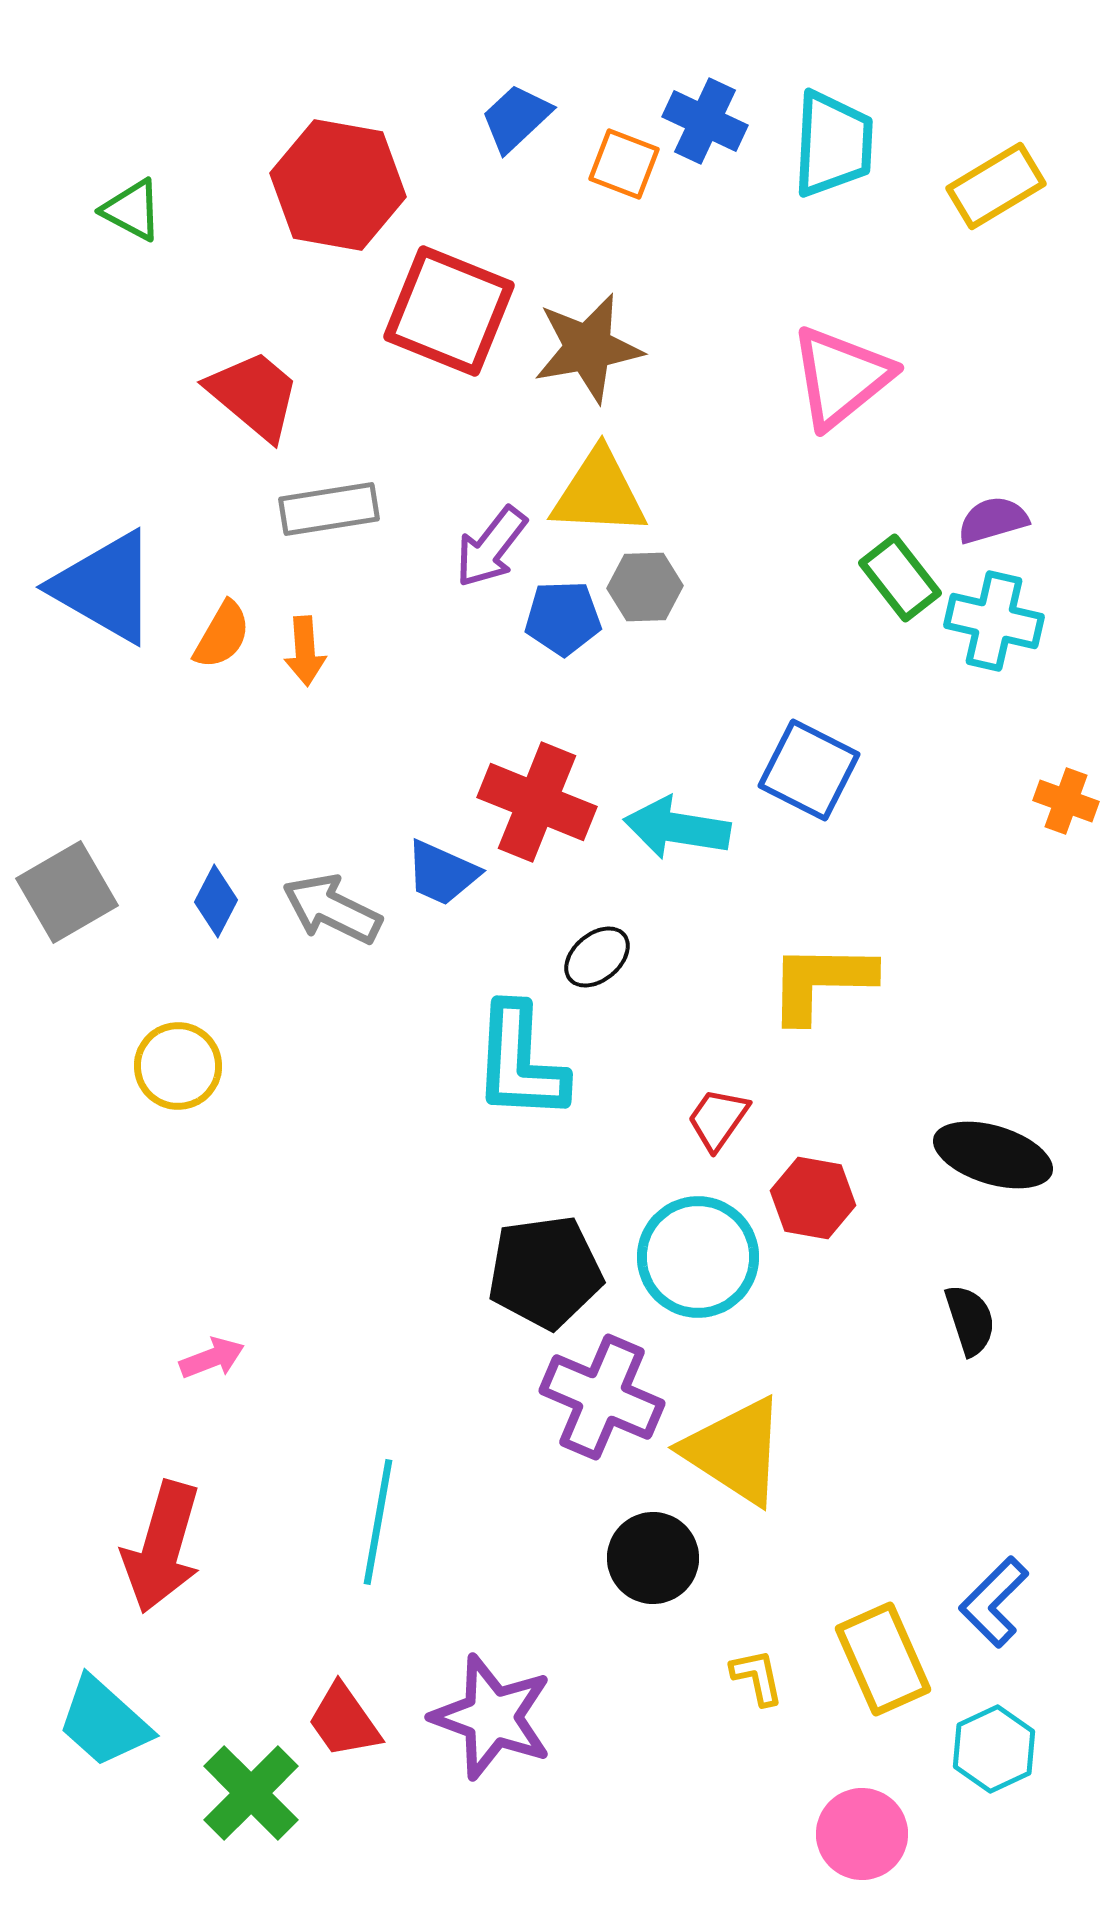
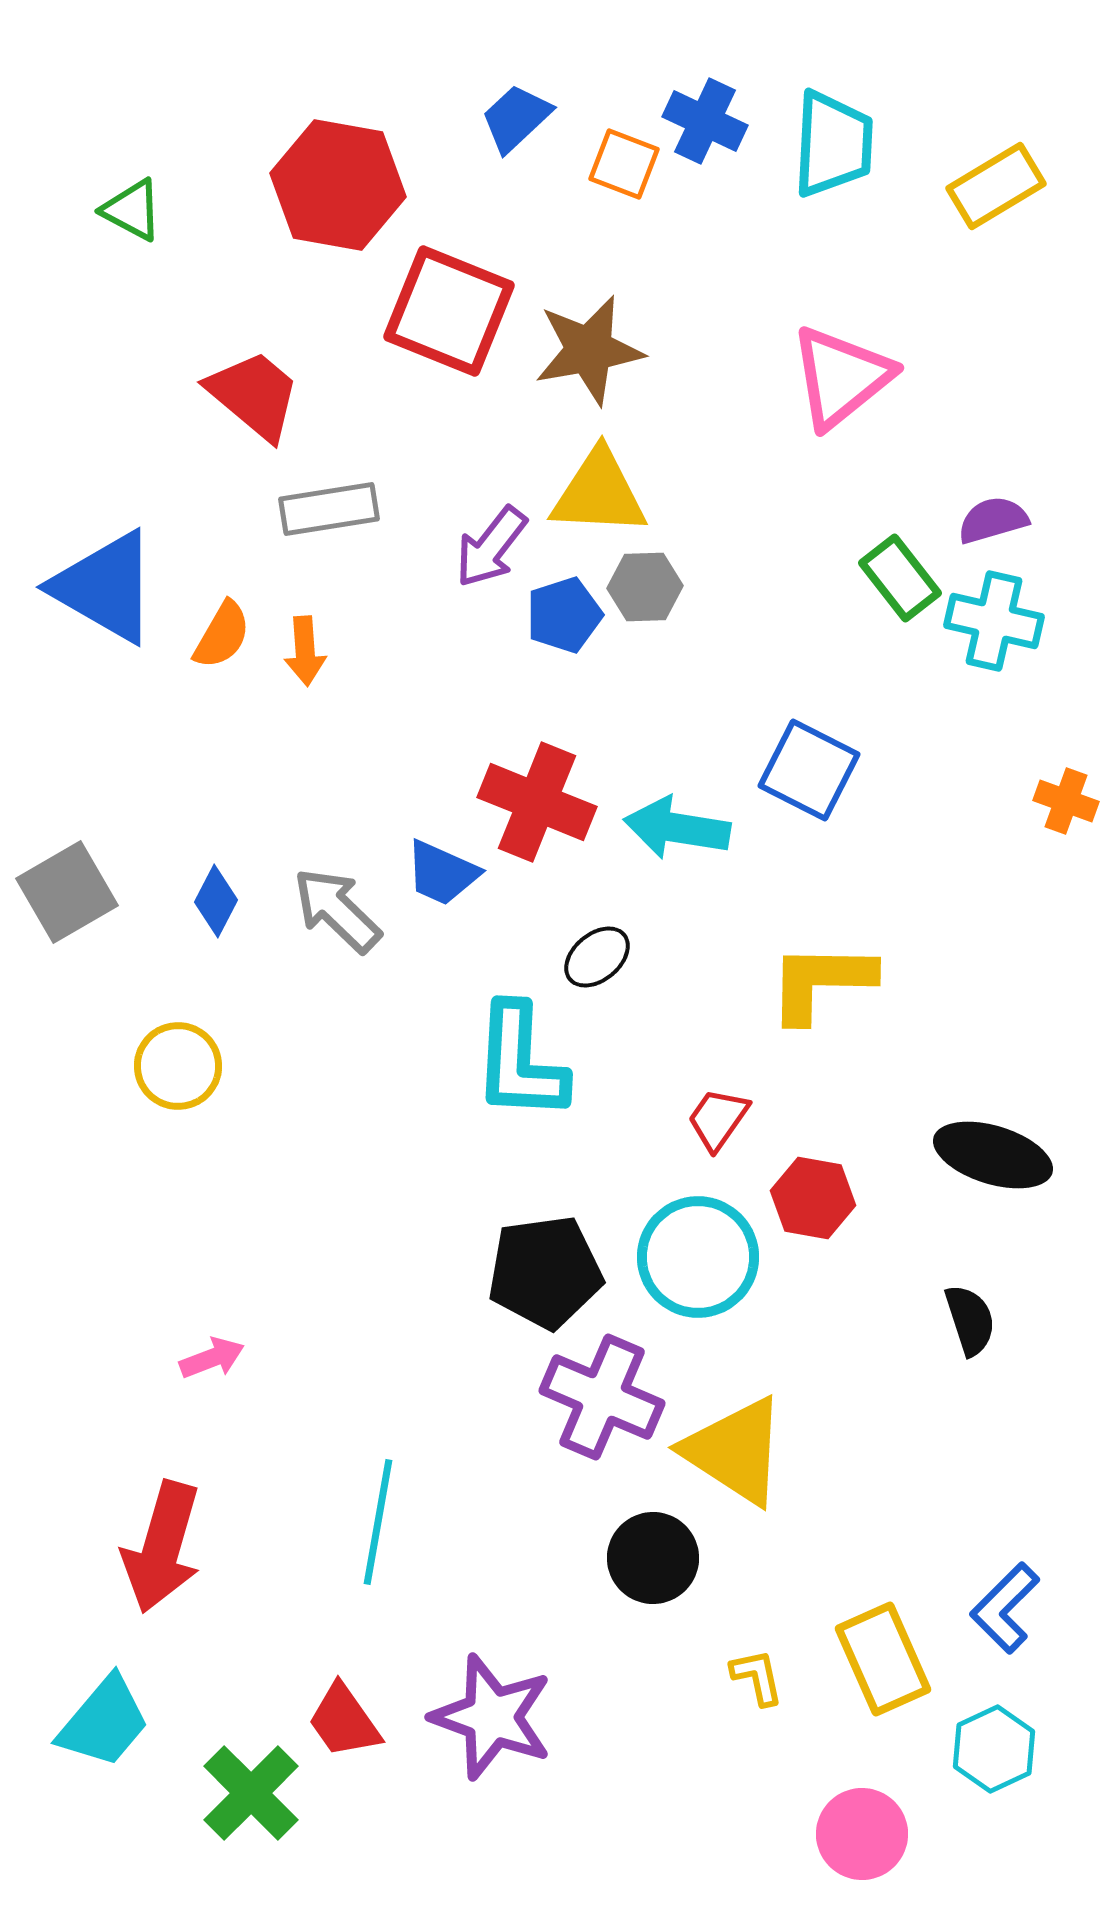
brown star at (588, 348): moved 1 px right, 2 px down
blue pentagon at (563, 618): moved 1 px right, 3 px up; rotated 16 degrees counterclockwise
gray arrow at (332, 909): moved 5 px right, 1 px down; rotated 18 degrees clockwise
blue L-shape at (994, 1602): moved 11 px right, 6 px down
cyan trapezoid at (104, 1722): rotated 92 degrees counterclockwise
